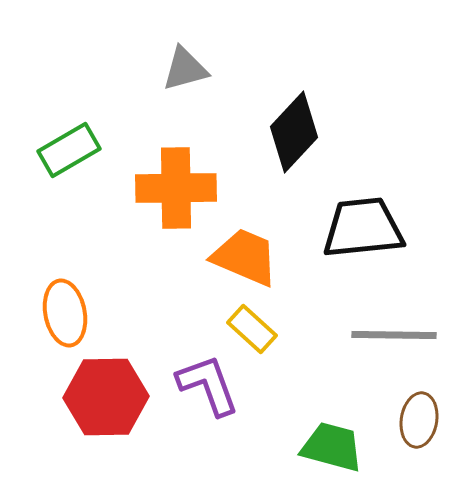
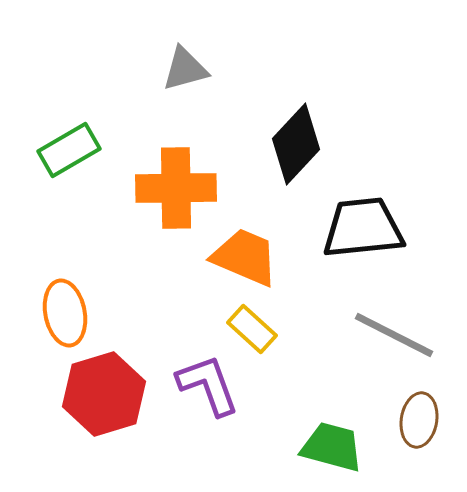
black diamond: moved 2 px right, 12 px down
gray line: rotated 26 degrees clockwise
red hexagon: moved 2 px left, 3 px up; rotated 16 degrees counterclockwise
